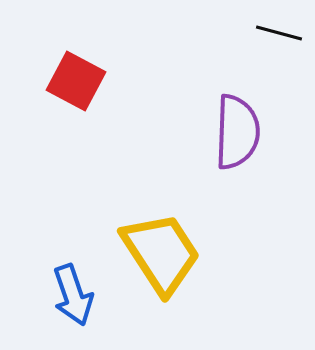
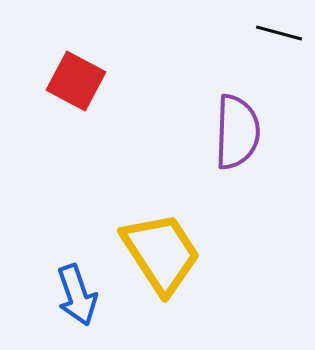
blue arrow: moved 4 px right
